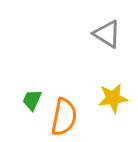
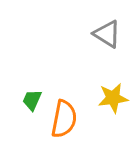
orange semicircle: moved 2 px down
